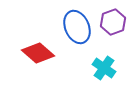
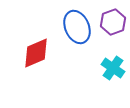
red diamond: moved 2 px left; rotated 64 degrees counterclockwise
cyan cross: moved 9 px right
